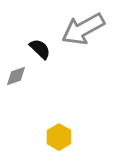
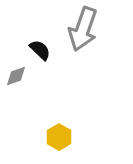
gray arrow: rotated 42 degrees counterclockwise
black semicircle: moved 1 px down
